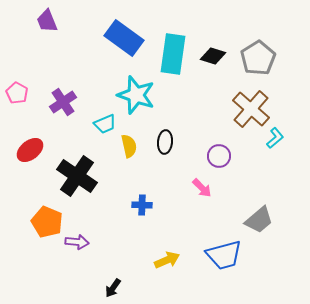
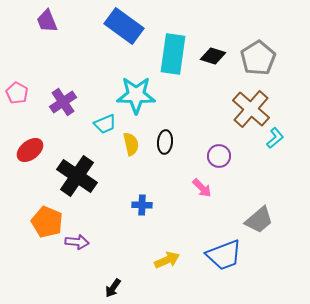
blue rectangle: moved 12 px up
cyan star: rotated 18 degrees counterclockwise
yellow semicircle: moved 2 px right, 2 px up
blue trapezoid: rotated 6 degrees counterclockwise
